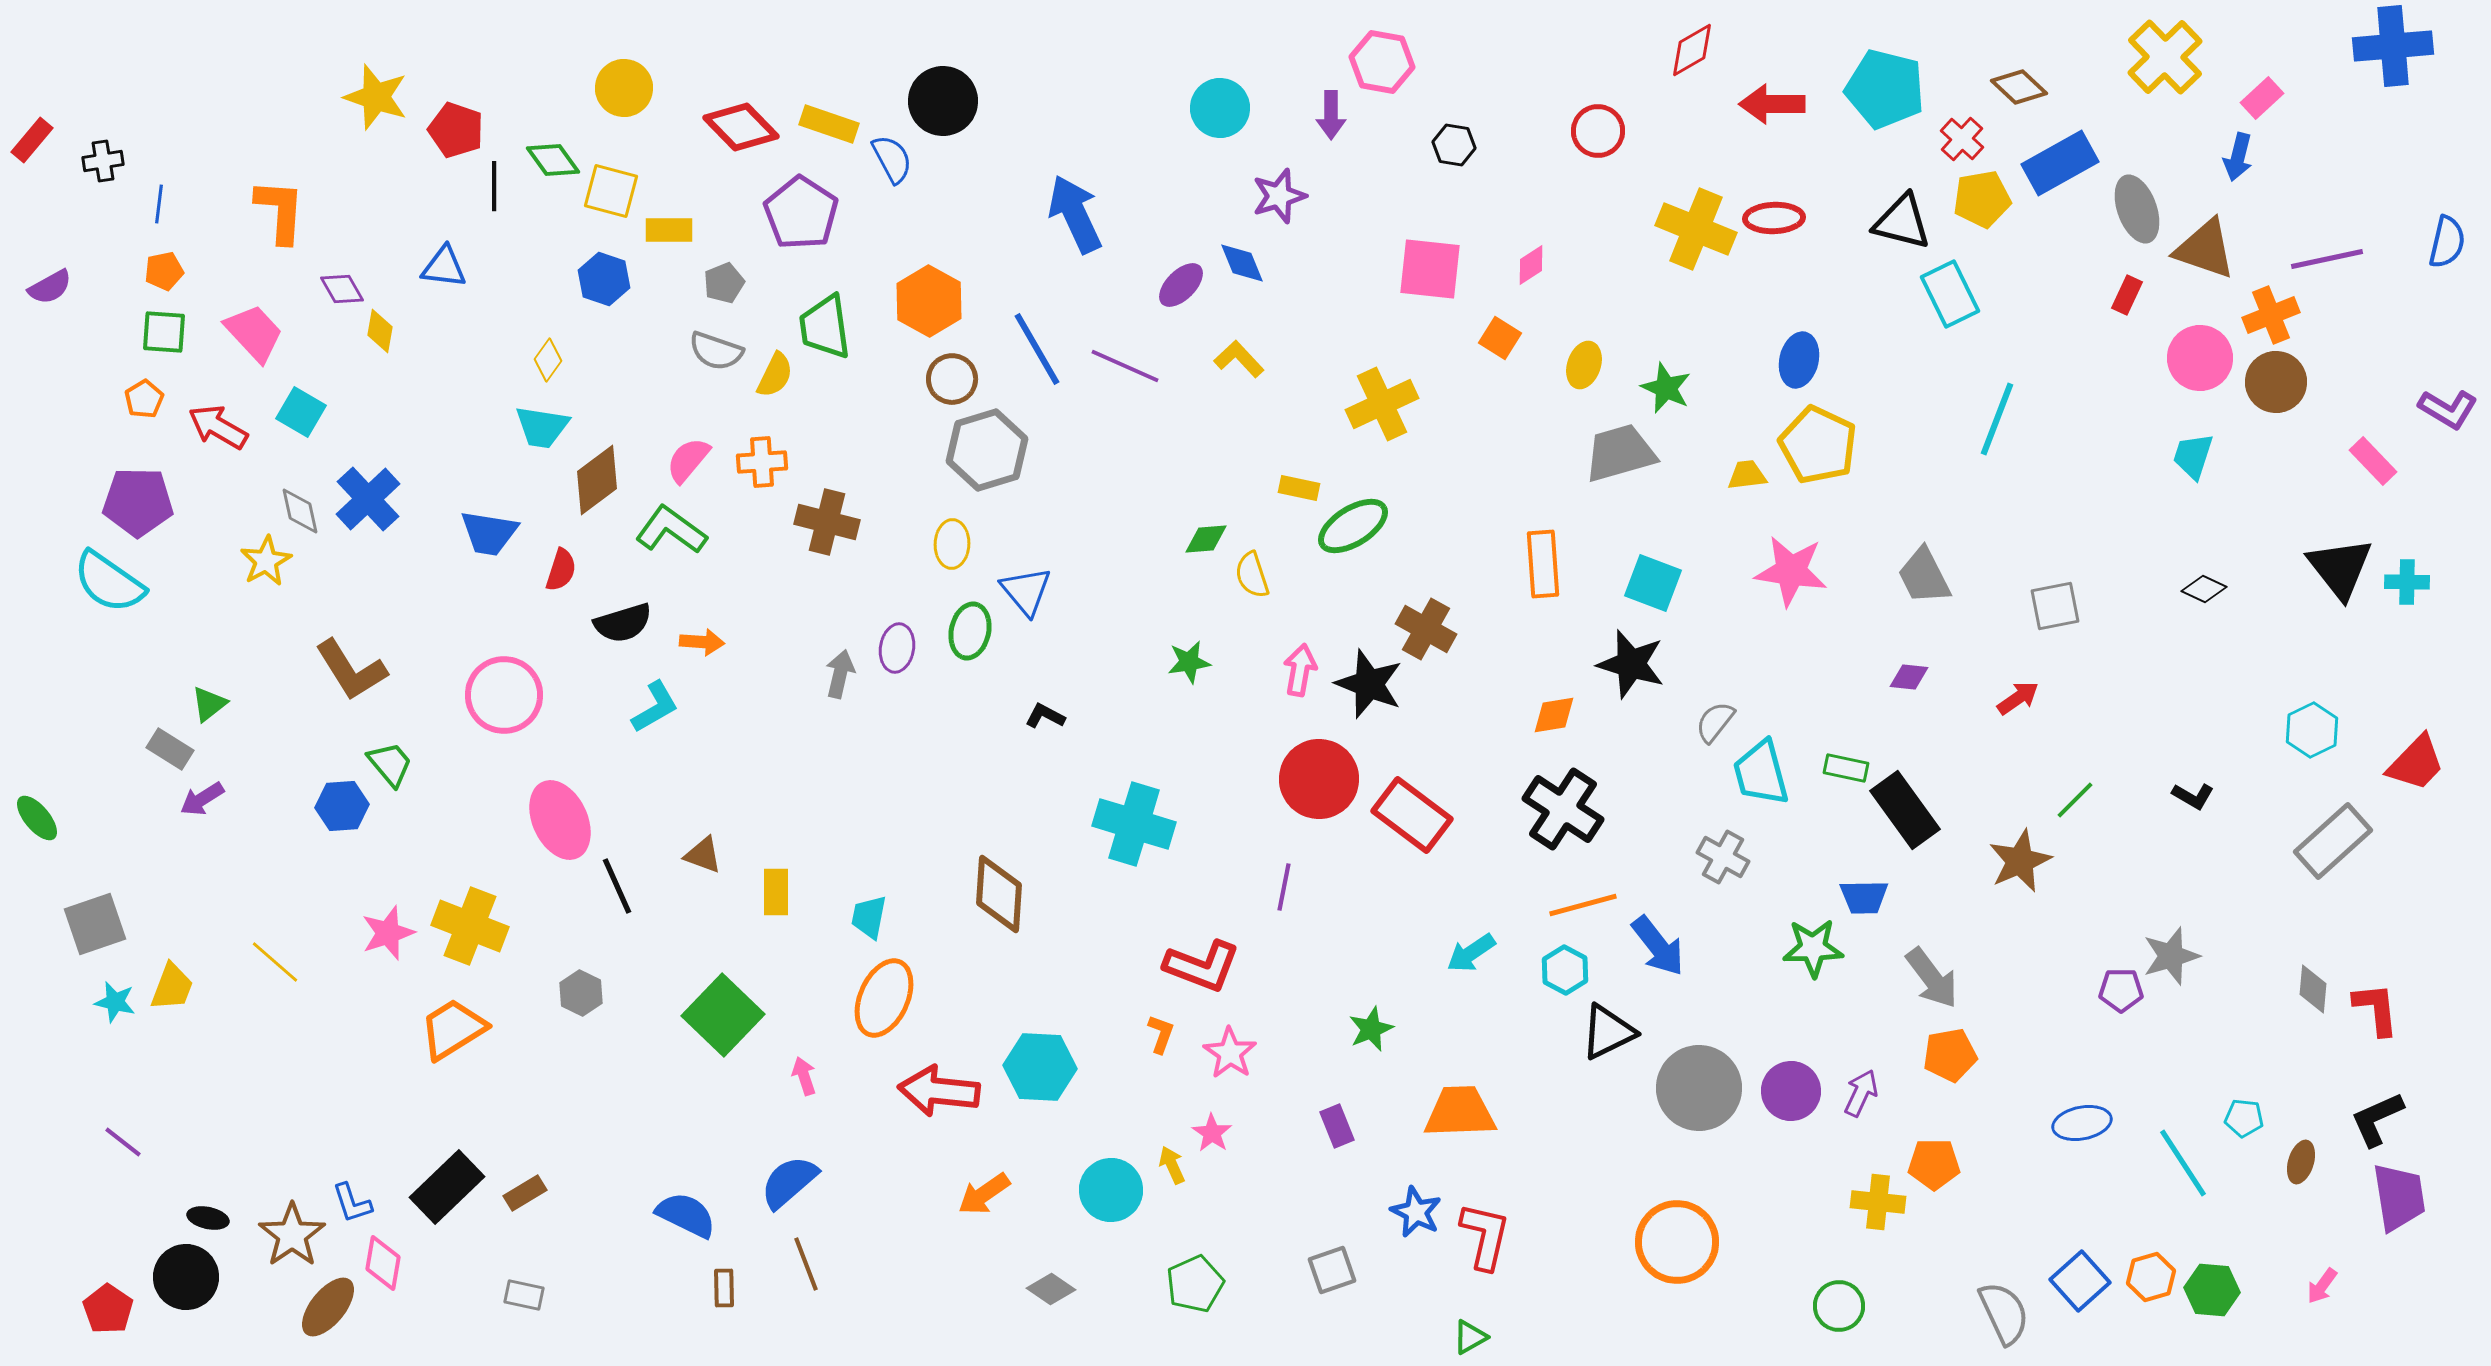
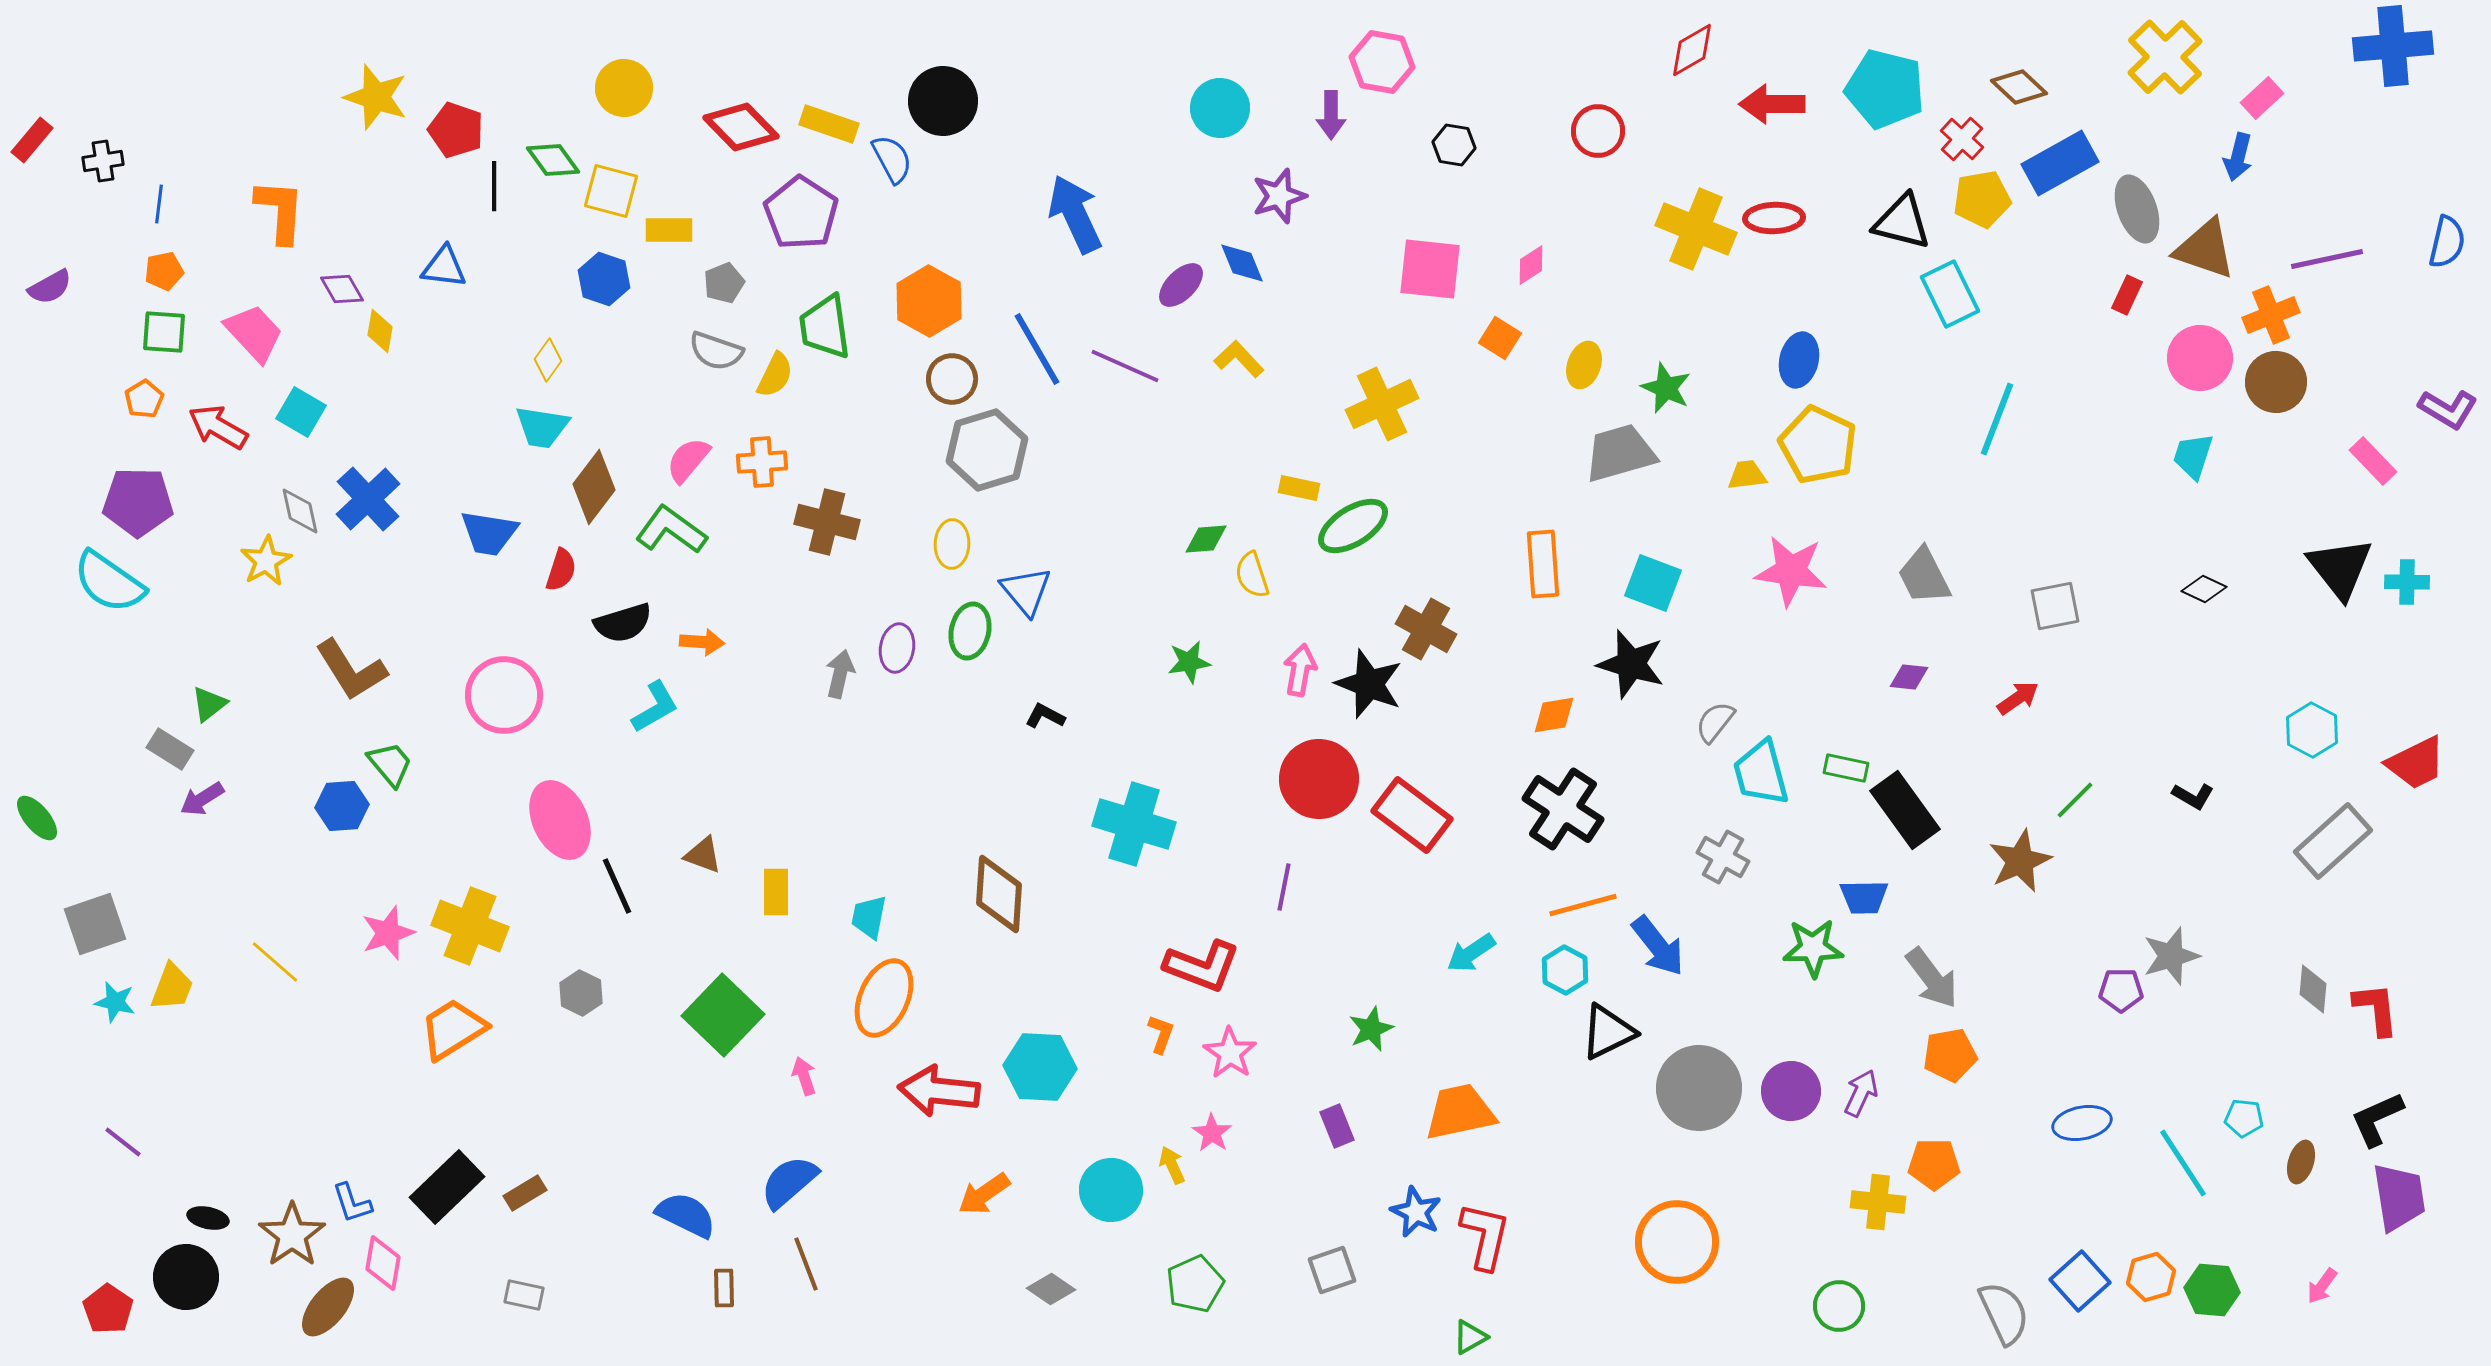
brown diamond at (597, 480): moved 3 px left, 7 px down; rotated 16 degrees counterclockwise
cyan hexagon at (2312, 730): rotated 6 degrees counterclockwise
red trapezoid at (2416, 763): rotated 20 degrees clockwise
orange trapezoid at (1460, 1112): rotated 10 degrees counterclockwise
